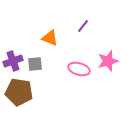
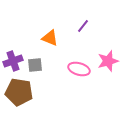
gray square: moved 1 px down
